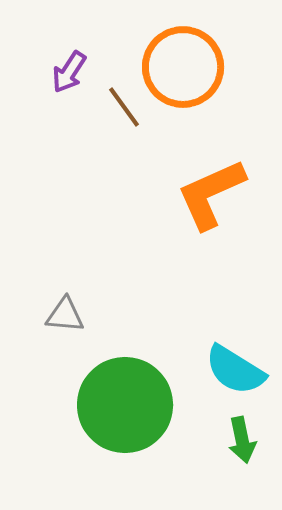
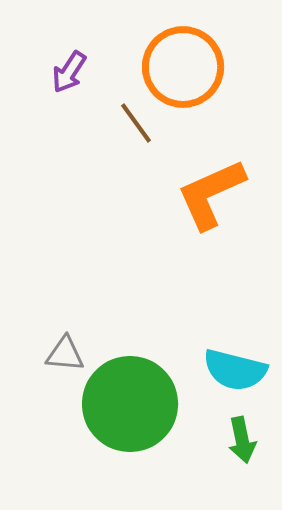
brown line: moved 12 px right, 16 px down
gray triangle: moved 39 px down
cyan semicircle: rotated 18 degrees counterclockwise
green circle: moved 5 px right, 1 px up
